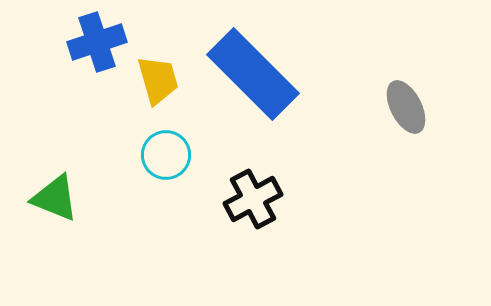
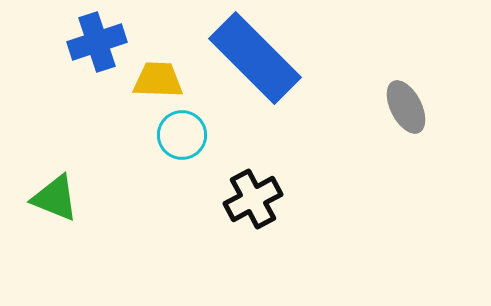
blue rectangle: moved 2 px right, 16 px up
yellow trapezoid: rotated 72 degrees counterclockwise
cyan circle: moved 16 px right, 20 px up
